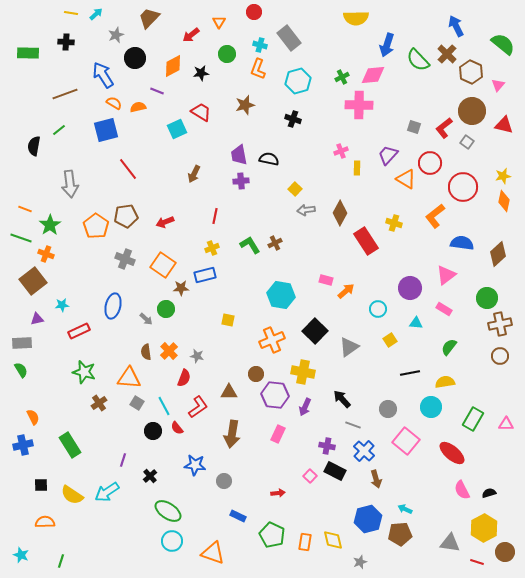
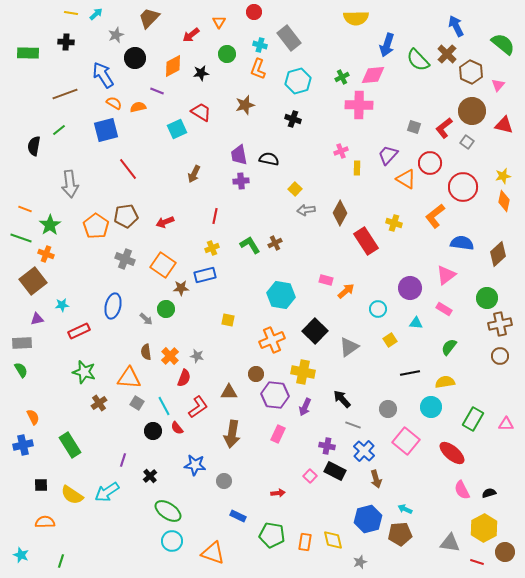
orange cross at (169, 351): moved 1 px right, 5 px down
green pentagon at (272, 535): rotated 15 degrees counterclockwise
